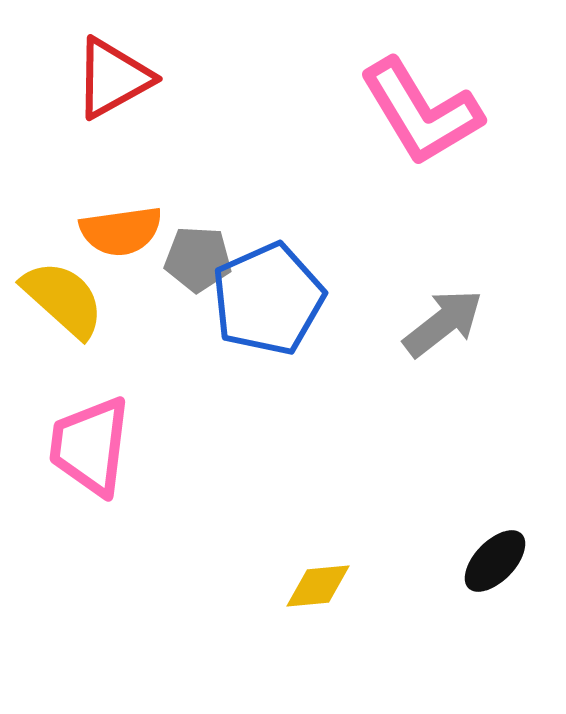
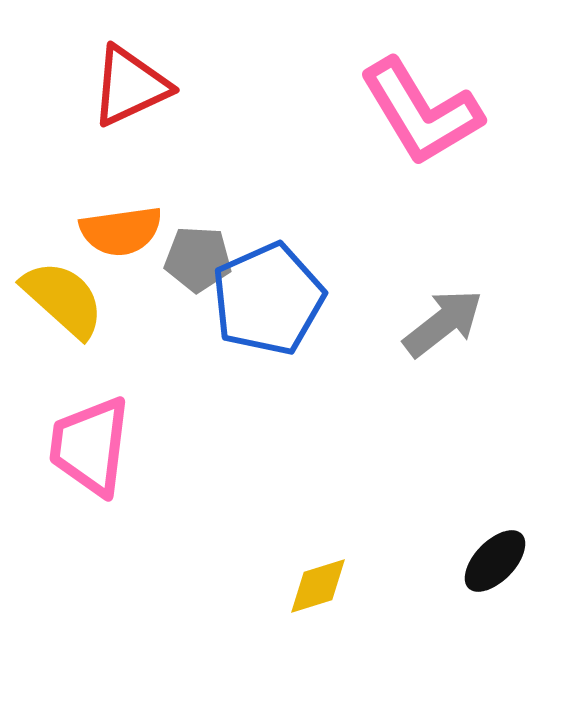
red triangle: moved 17 px right, 8 px down; rotated 4 degrees clockwise
yellow diamond: rotated 12 degrees counterclockwise
